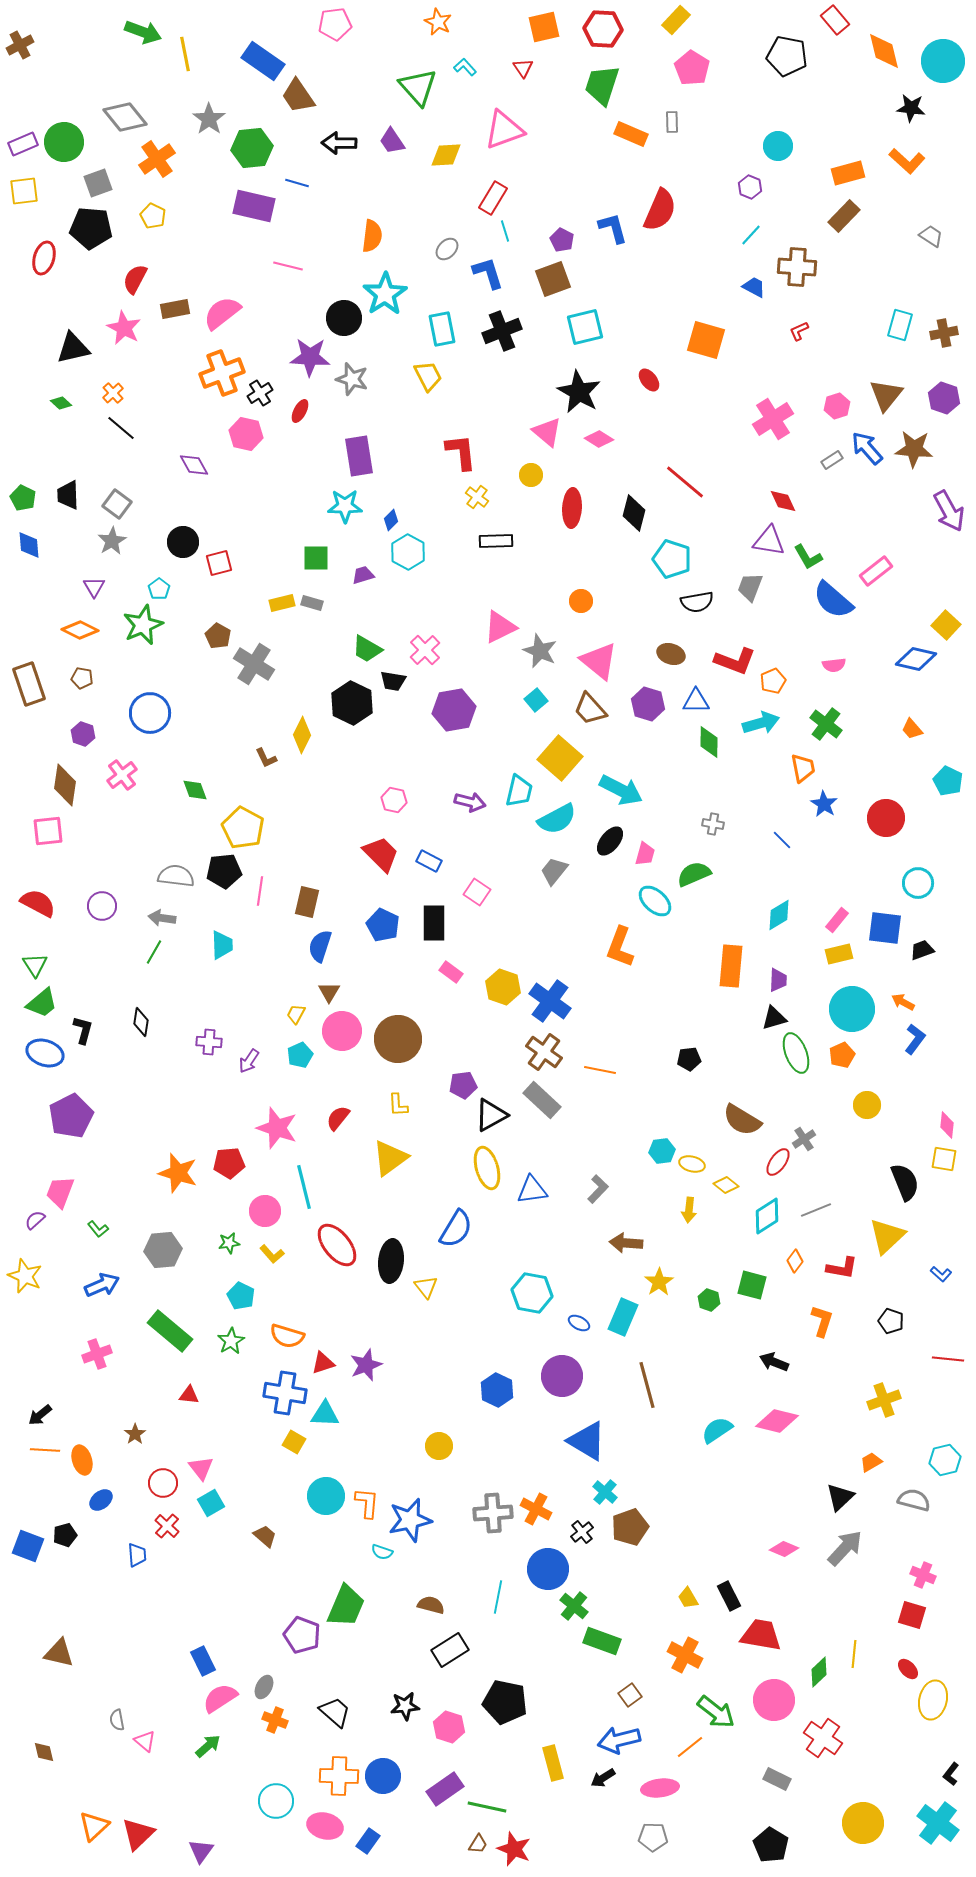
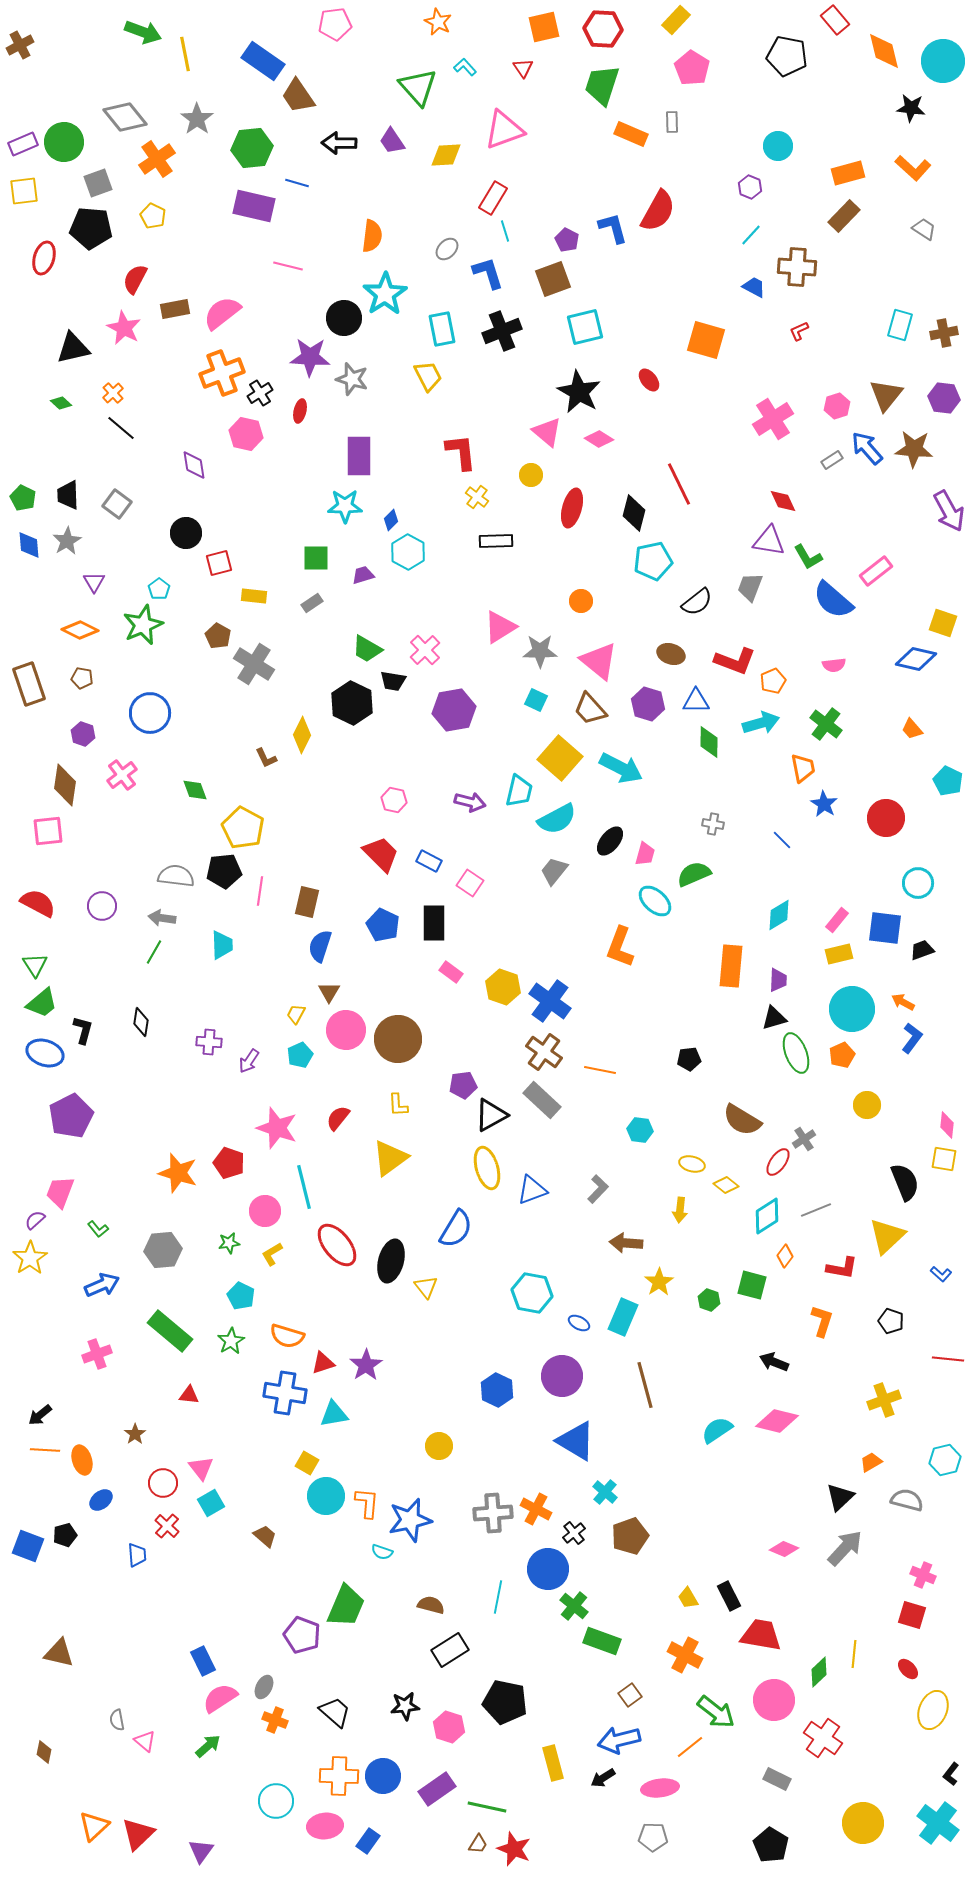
gray star at (209, 119): moved 12 px left
orange L-shape at (907, 161): moved 6 px right, 7 px down
red semicircle at (660, 210): moved 2 px left, 1 px down; rotated 6 degrees clockwise
gray trapezoid at (931, 236): moved 7 px left, 7 px up
purple pentagon at (562, 240): moved 5 px right
purple hexagon at (944, 398): rotated 12 degrees counterclockwise
red ellipse at (300, 411): rotated 15 degrees counterclockwise
purple rectangle at (359, 456): rotated 9 degrees clockwise
purple diamond at (194, 465): rotated 20 degrees clockwise
red line at (685, 482): moved 6 px left, 2 px down; rotated 24 degrees clockwise
red ellipse at (572, 508): rotated 12 degrees clockwise
gray star at (112, 541): moved 45 px left
black circle at (183, 542): moved 3 px right, 9 px up
cyan pentagon at (672, 559): moved 19 px left, 2 px down; rotated 30 degrees counterclockwise
purple triangle at (94, 587): moved 5 px up
black semicircle at (697, 602): rotated 28 degrees counterclockwise
yellow rectangle at (282, 603): moved 28 px left, 7 px up; rotated 20 degrees clockwise
gray rectangle at (312, 603): rotated 50 degrees counterclockwise
yellow square at (946, 625): moved 3 px left, 2 px up; rotated 24 degrees counterclockwise
pink triangle at (500, 627): rotated 6 degrees counterclockwise
gray star at (540, 651): rotated 24 degrees counterclockwise
cyan square at (536, 700): rotated 25 degrees counterclockwise
cyan arrow at (621, 790): moved 22 px up
pink square at (477, 892): moved 7 px left, 9 px up
pink circle at (342, 1031): moved 4 px right, 1 px up
blue L-shape at (915, 1039): moved 3 px left, 1 px up
cyan hexagon at (662, 1151): moved 22 px left, 21 px up; rotated 15 degrees clockwise
red pentagon at (229, 1163): rotated 24 degrees clockwise
blue triangle at (532, 1190): rotated 12 degrees counterclockwise
yellow arrow at (689, 1210): moved 9 px left
yellow L-shape at (272, 1254): rotated 100 degrees clockwise
black ellipse at (391, 1261): rotated 9 degrees clockwise
orange diamond at (795, 1261): moved 10 px left, 5 px up
yellow star at (25, 1276): moved 5 px right, 18 px up; rotated 16 degrees clockwise
purple star at (366, 1365): rotated 12 degrees counterclockwise
brown line at (647, 1385): moved 2 px left
cyan triangle at (325, 1414): moved 9 px right; rotated 12 degrees counterclockwise
blue triangle at (587, 1441): moved 11 px left
yellow square at (294, 1442): moved 13 px right, 21 px down
gray semicircle at (914, 1500): moved 7 px left
brown pentagon at (630, 1527): moved 9 px down
black cross at (582, 1532): moved 8 px left, 1 px down
yellow ellipse at (933, 1700): moved 10 px down; rotated 9 degrees clockwise
brown diamond at (44, 1752): rotated 25 degrees clockwise
purple rectangle at (445, 1789): moved 8 px left
pink ellipse at (325, 1826): rotated 20 degrees counterclockwise
